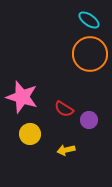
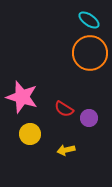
orange circle: moved 1 px up
purple circle: moved 2 px up
